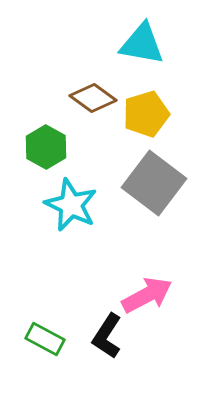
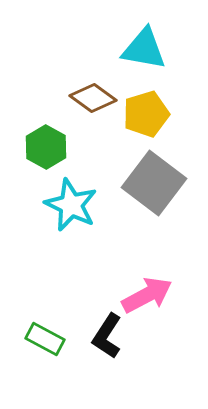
cyan triangle: moved 2 px right, 5 px down
